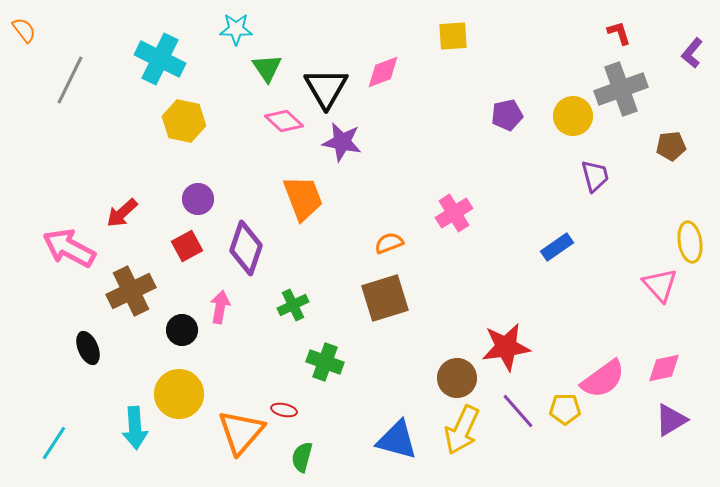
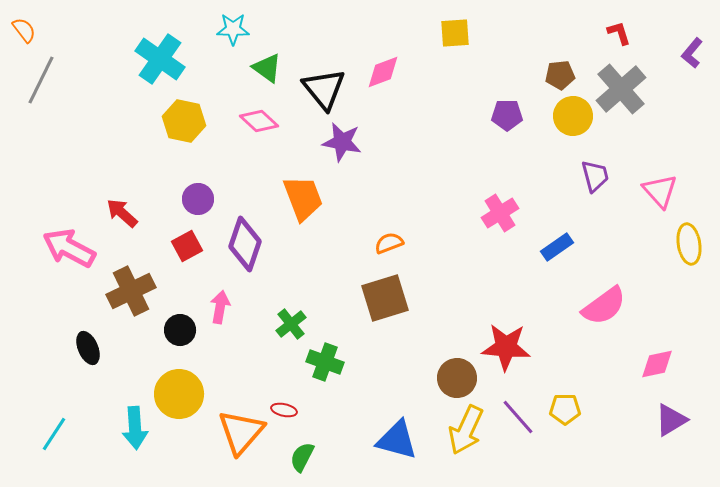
cyan star at (236, 29): moved 3 px left
yellow square at (453, 36): moved 2 px right, 3 px up
cyan cross at (160, 59): rotated 9 degrees clockwise
green triangle at (267, 68): rotated 20 degrees counterclockwise
gray line at (70, 80): moved 29 px left
black triangle at (326, 88): moved 2 px left, 1 px down; rotated 9 degrees counterclockwise
gray cross at (621, 89): rotated 21 degrees counterclockwise
purple pentagon at (507, 115): rotated 12 degrees clockwise
pink diamond at (284, 121): moved 25 px left
brown pentagon at (671, 146): moved 111 px left, 71 px up
red arrow at (122, 213): rotated 84 degrees clockwise
pink cross at (454, 213): moved 46 px right
yellow ellipse at (690, 242): moved 1 px left, 2 px down
purple diamond at (246, 248): moved 1 px left, 4 px up
pink triangle at (660, 285): moved 94 px up
green cross at (293, 305): moved 2 px left, 19 px down; rotated 12 degrees counterclockwise
black circle at (182, 330): moved 2 px left
red star at (506, 347): rotated 12 degrees clockwise
pink diamond at (664, 368): moved 7 px left, 4 px up
pink semicircle at (603, 379): moved 1 px right, 73 px up
purple line at (518, 411): moved 6 px down
yellow arrow at (462, 430): moved 4 px right
cyan line at (54, 443): moved 9 px up
green semicircle at (302, 457): rotated 12 degrees clockwise
